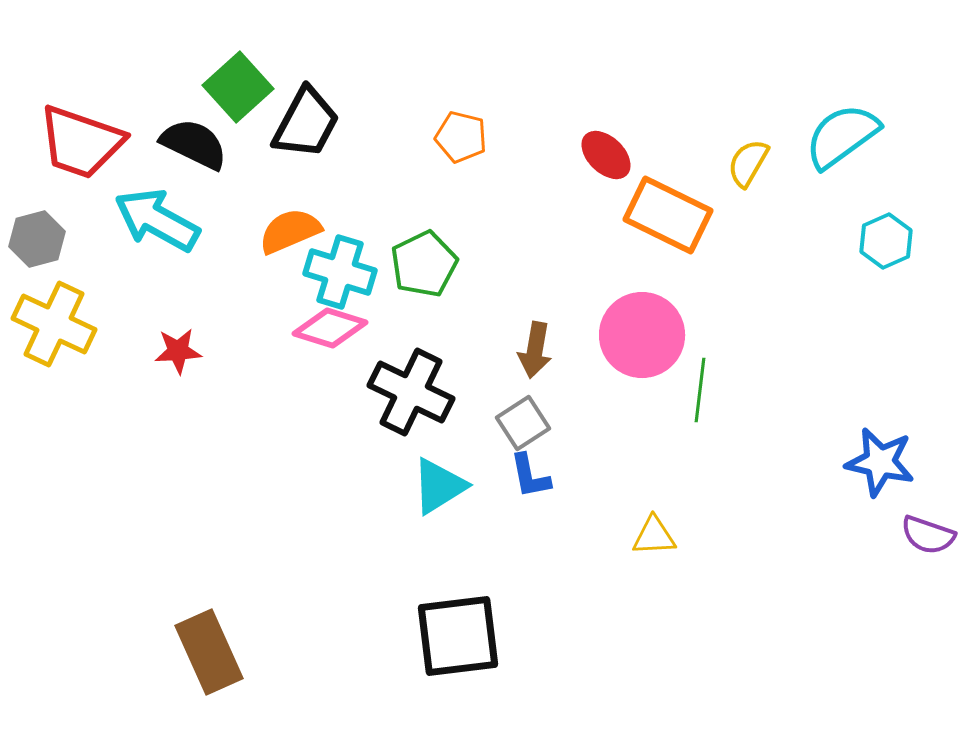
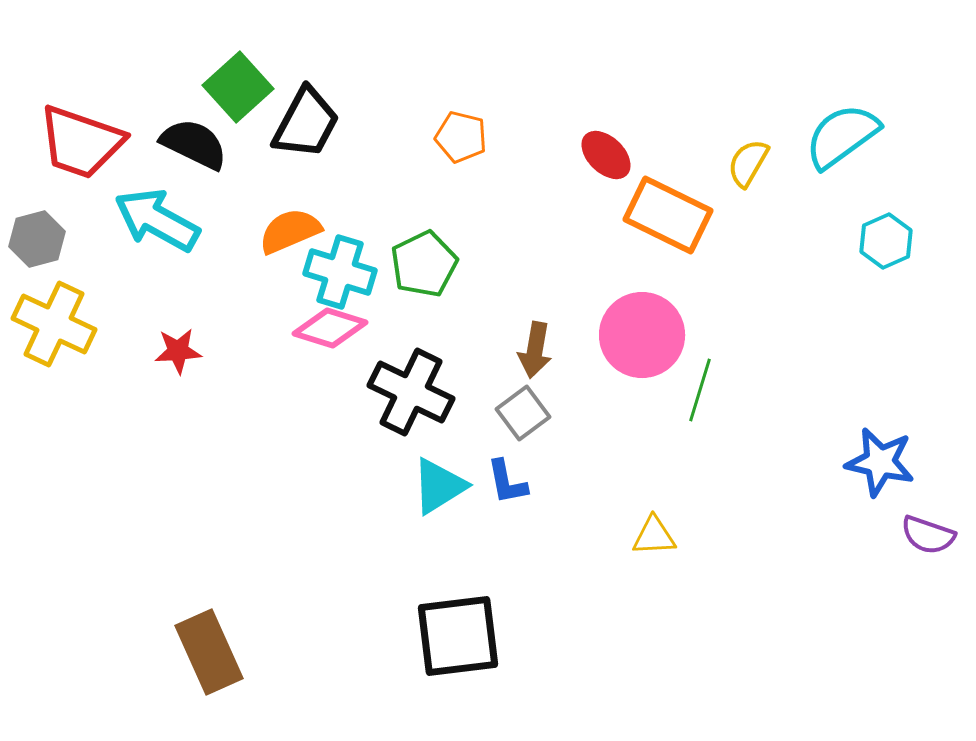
green line: rotated 10 degrees clockwise
gray square: moved 10 px up; rotated 4 degrees counterclockwise
blue L-shape: moved 23 px left, 6 px down
